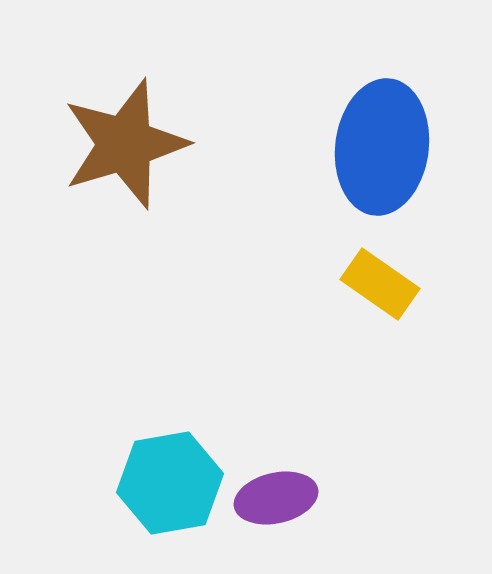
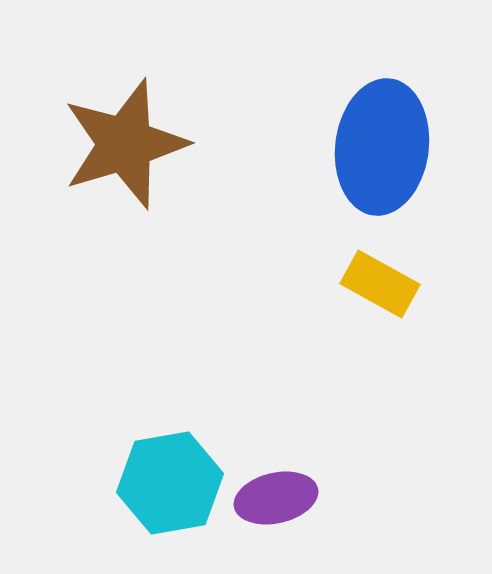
yellow rectangle: rotated 6 degrees counterclockwise
